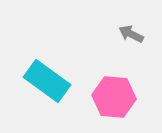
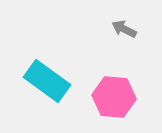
gray arrow: moved 7 px left, 5 px up
